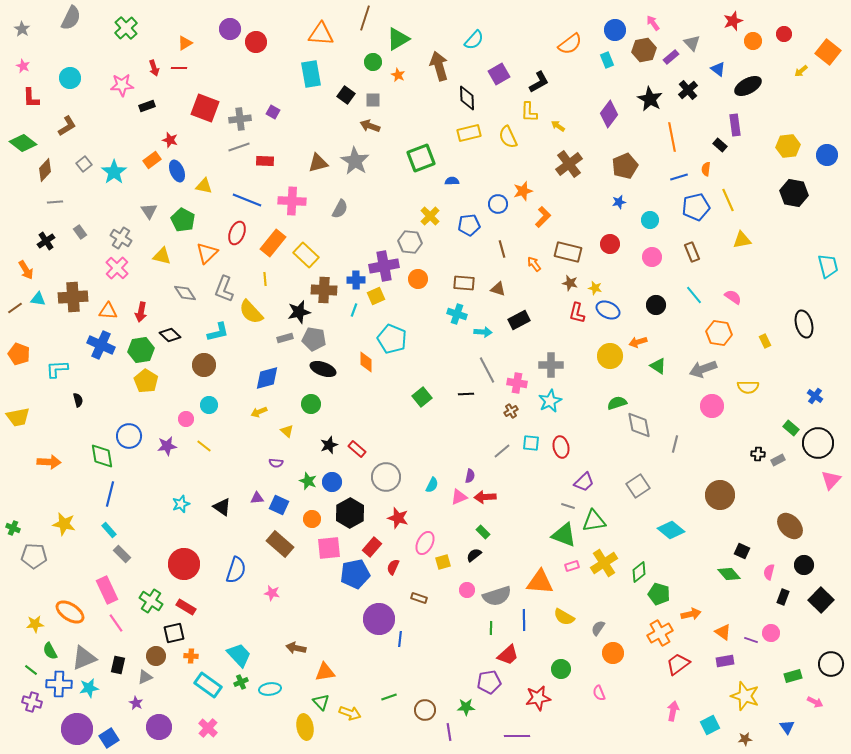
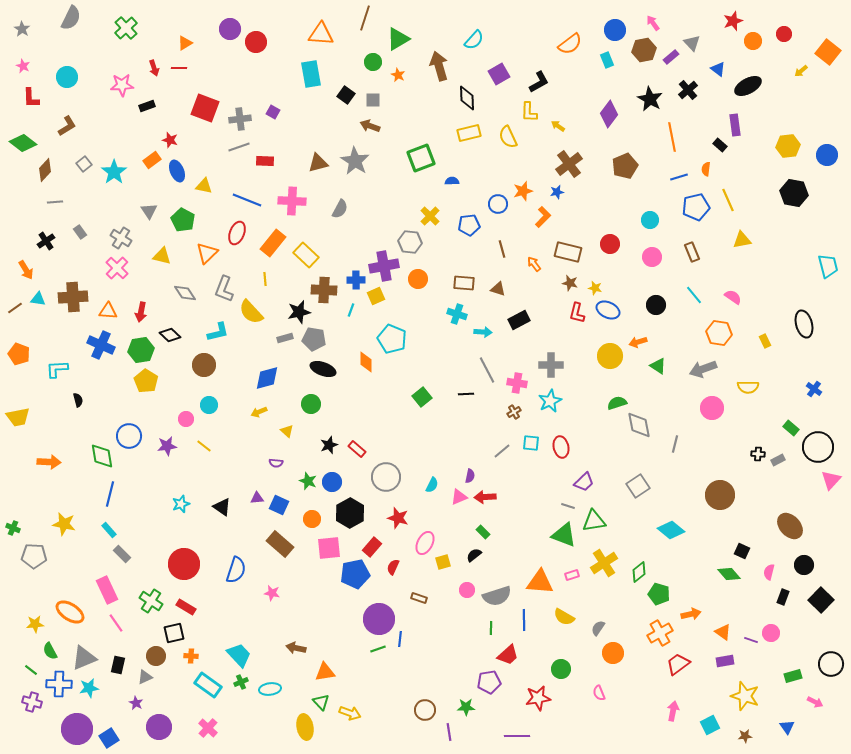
cyan circle at (70, 78): moved 3 px left, 1 px up
blue star at (619, 202): moved 62 px left, 10 px up
cyan line at (354, 310): moved 3 px left
blue cross at (815, 396): moved 1 px left, 7 px up
pink circle at (712, 406): moved 2 px down
brown cross at (511, 411): moved 3 px right, 1 px down
black circle at (818, 443): moved 4 px down
pink rectangle at (572, 566): moved 9 px down
green line at (389, 697): moved 11 px left, 48 px up
brown star at (745, 739): moved 3 px up
